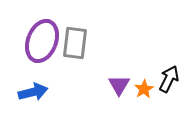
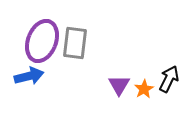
blue arrow: moved 4 px left, 16 px up
